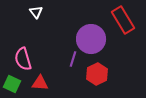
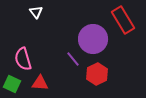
purple circle: moved 2 px right
purple line: rotated 56 degrees counterclockwise
